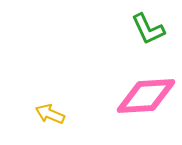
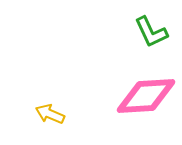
green L-shape: moved 3 px right, 3 px down
